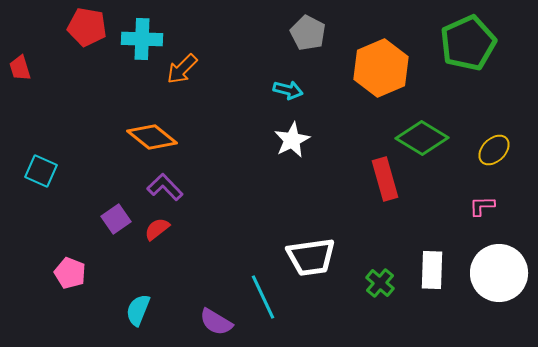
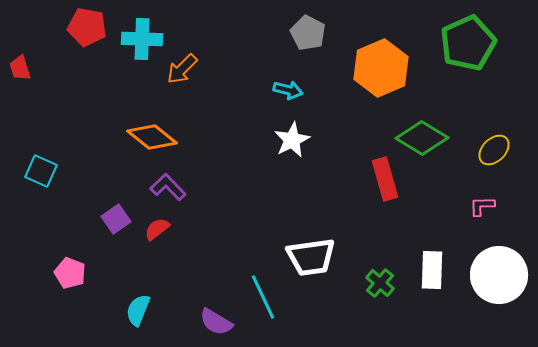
purple L-shape: moved 3 px right
white circle: moved 2 px down
